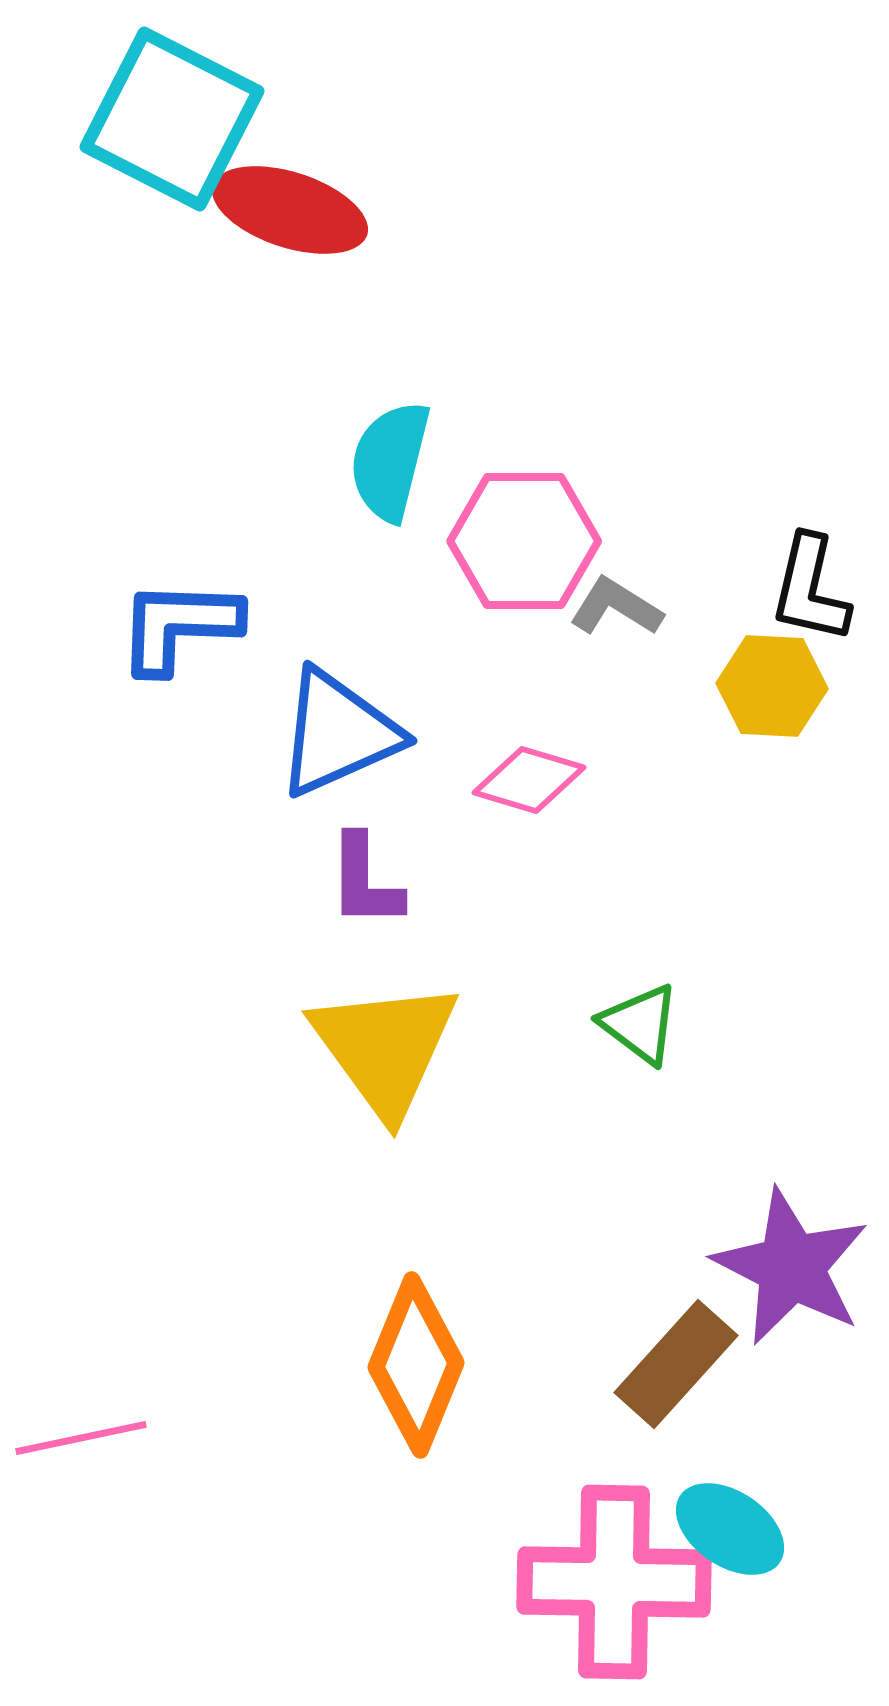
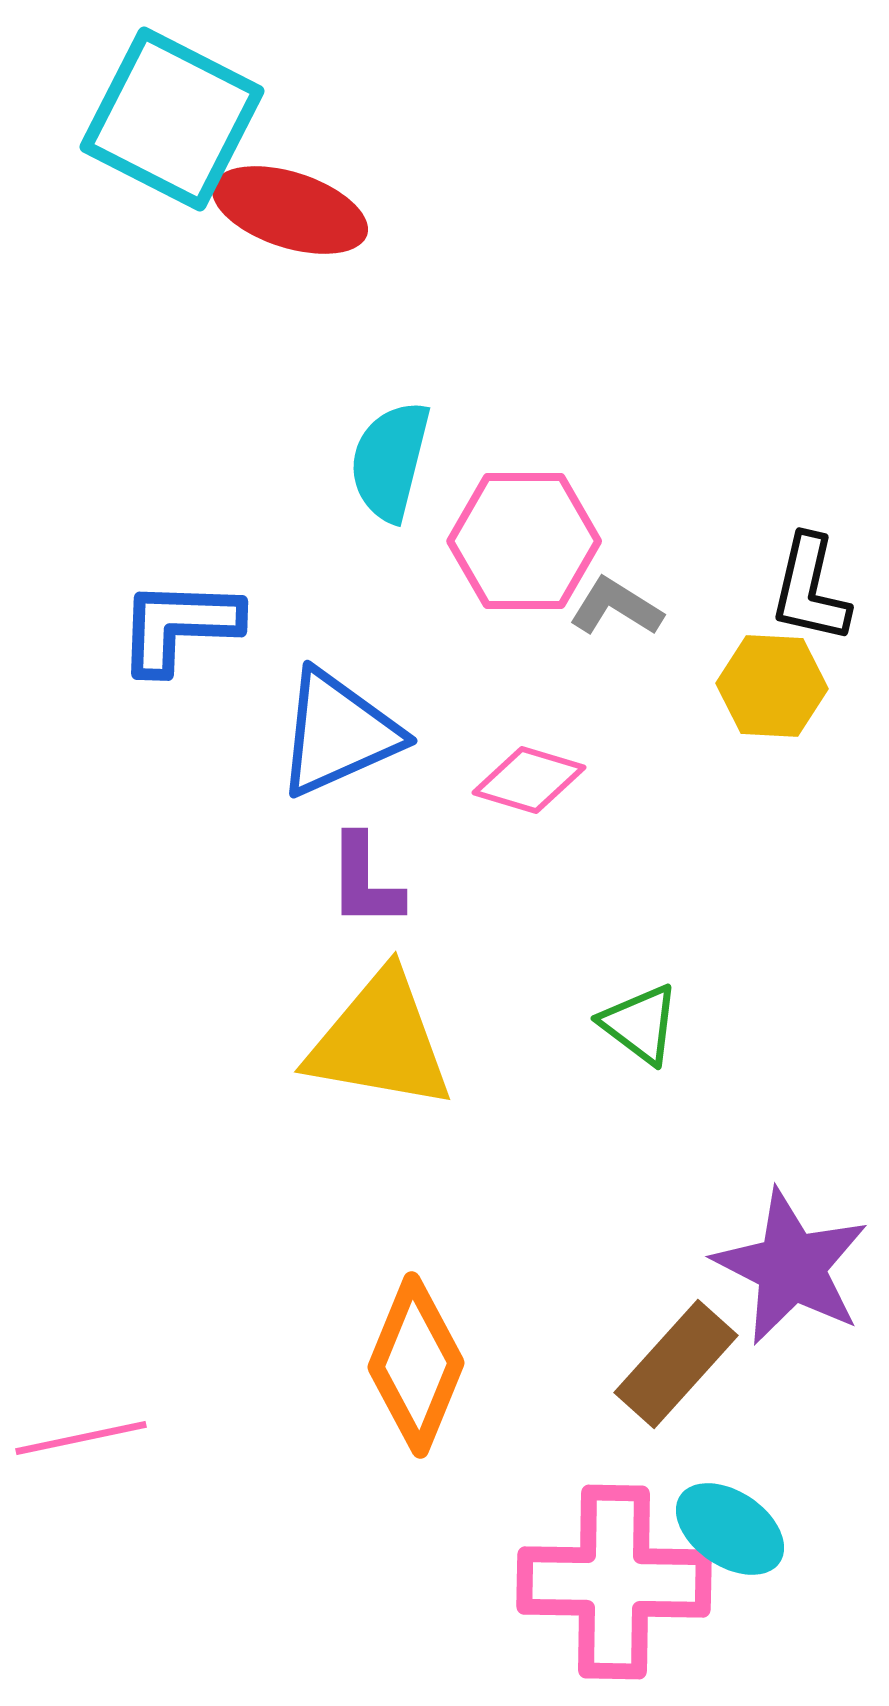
yellow triangle: moved 5 px left, 7 px up; rotated 44 degrees counterclockwise
